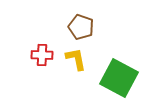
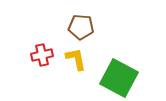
brown pentagon: rotated 15 degrees counterclockwise
red cross: rotated 15 degrees counterclockwise
